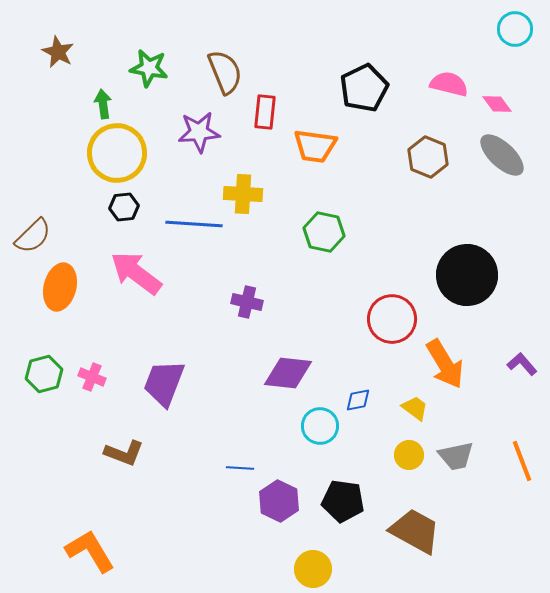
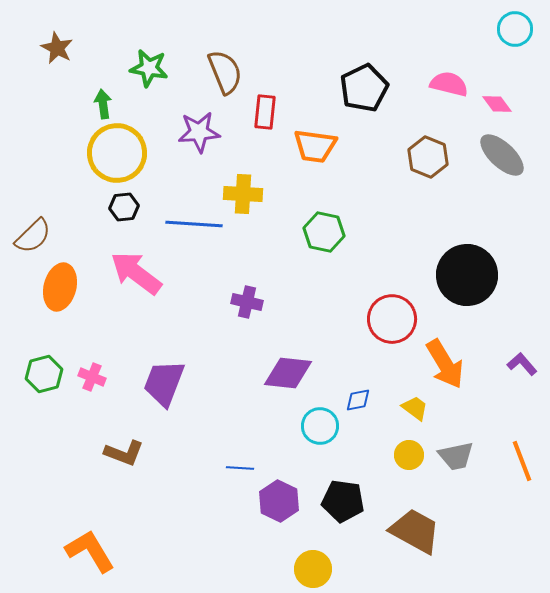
brown star at (58, 52): moved 1 px left, 4 px up
